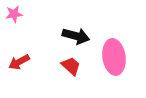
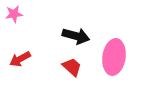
pink ellipse: rotated 16 degrees clockwise
red arrow: moved 1 px right, 3 px up
red trapezoid: moved 1 px right, 1 px down
